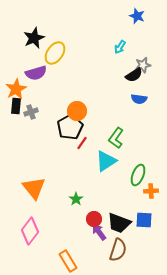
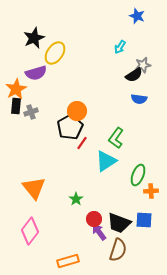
orange rectangle: rotated 75 degrees counterclockwise
